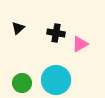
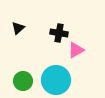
black cross: moved 3 px right
pink triangle: moved 4 px left, 6 px down
green circle: moved 1 px right, 2 px up
